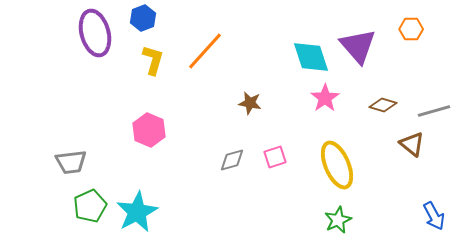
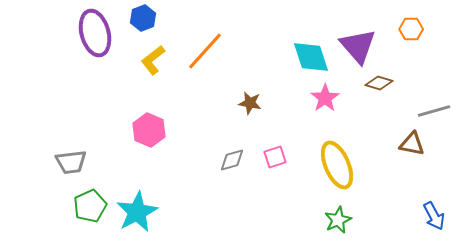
yellow L-shape: rotated 144 degrees counterclockwise
brown diamond: moved 4 px left, 22 px up
brown triangle: rotated 28 degrees counterclockwise
